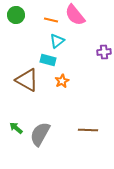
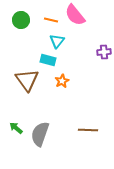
green circle: moved 5 px right, 5 px down
cyan triangle: rotated 14 degrees counterclockwise
brown triangle: rotated 25 degrees clockwise
gray semicircle: rotated 10 degrees counterclockwise
